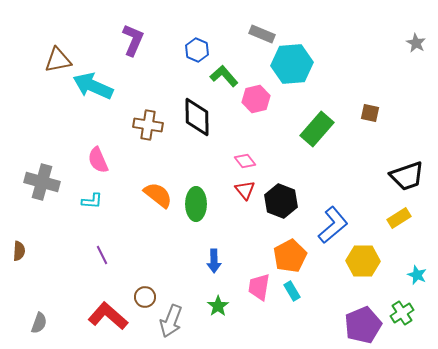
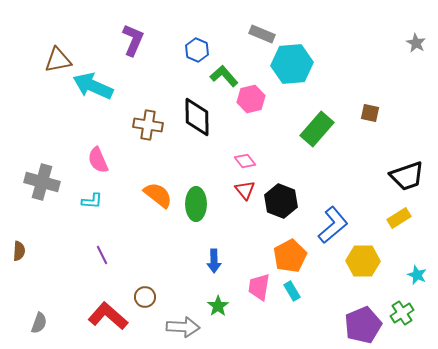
pink hexagon: moved 5 px left
gray arrow: moved 12 px right, 6 px down; rotated 108 degrees counterclockwise
